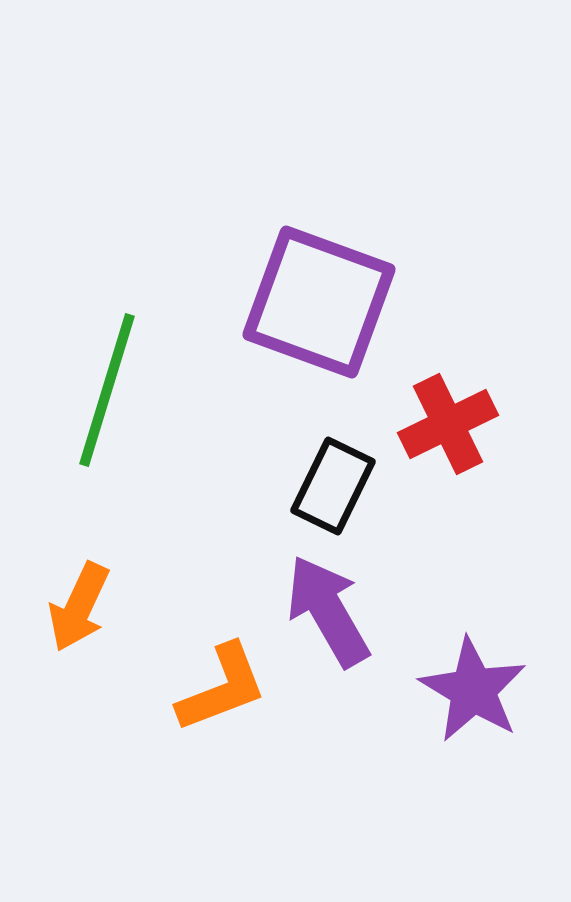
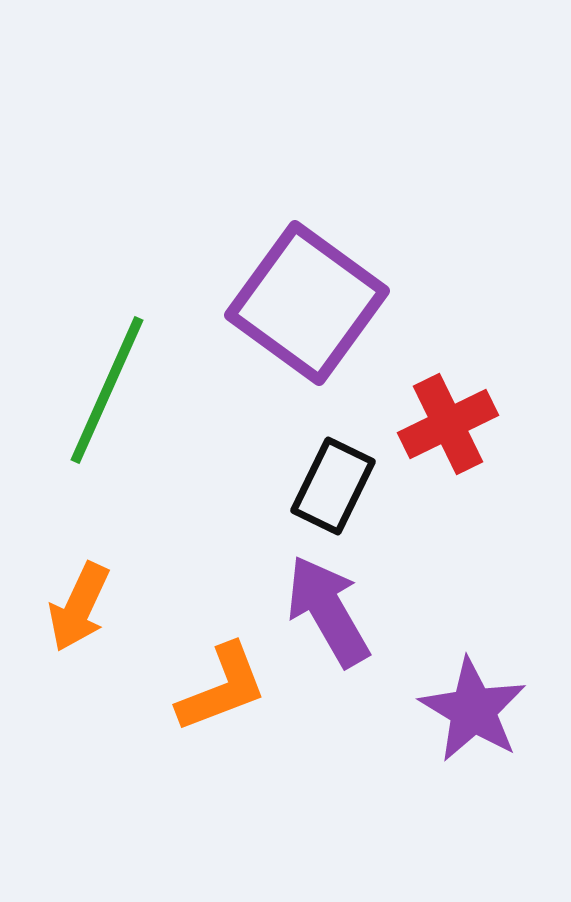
purple square: moved 12 px left, 1 px down; rotated 16 degrees clockwise
green line: rotated 7 degrees clockwise
purple star: moved 20 px down
